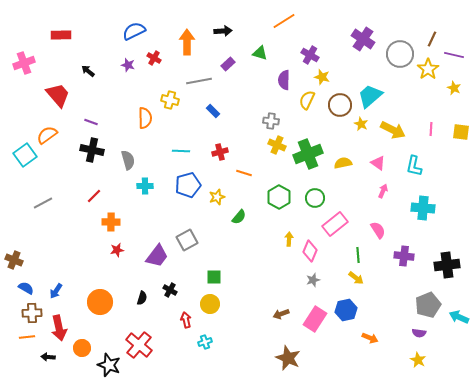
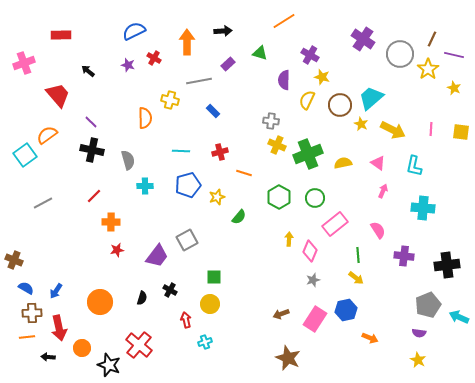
cyan trapezoid at (370, 96): moved 1 px right, 2 px down
purple line at (91, 122): rotated 24 degrees clockwise
